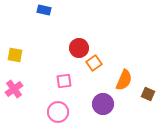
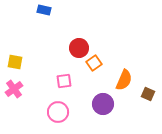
yellow square: moved 7 px down
